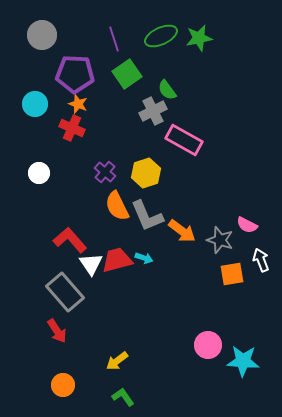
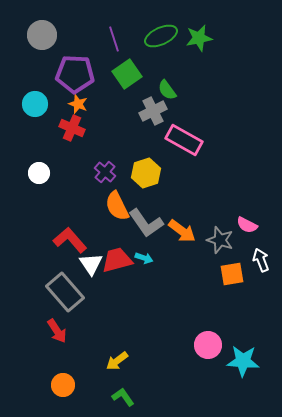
gray L-shape: moved 1 px left, 7 px down; rotated 12 degrees counterclockwise
